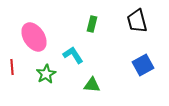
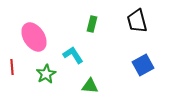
green triangle: moved 2 px left, 1 px down
